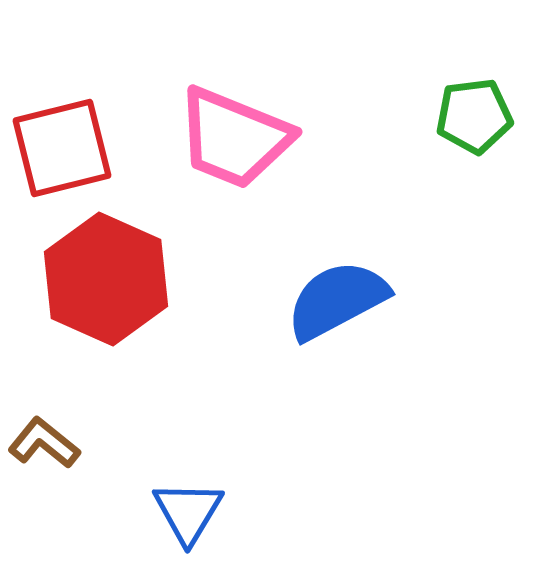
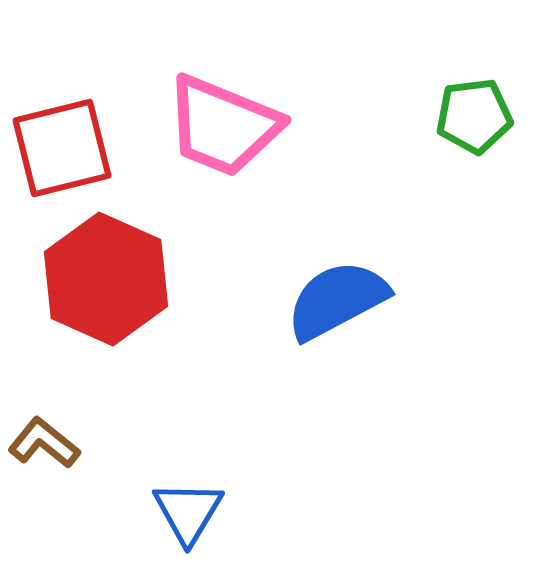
pink trapezoid: moved 11 px left, 12 px up
